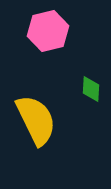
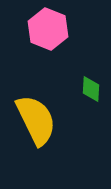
pink hexagon: moved 2 px up; rotated 24 degrees counterclockwise
